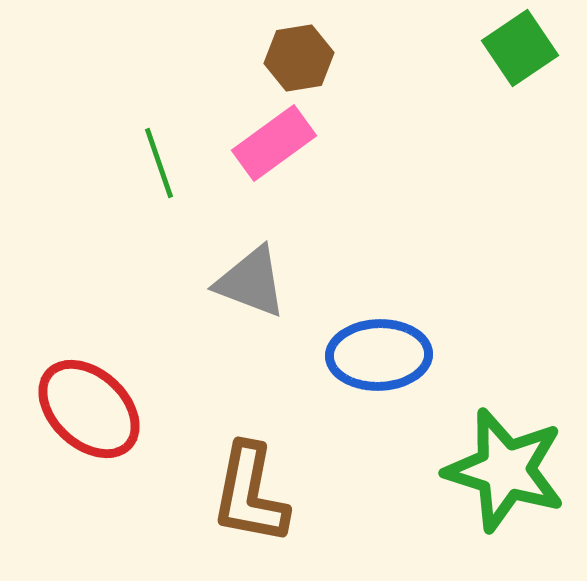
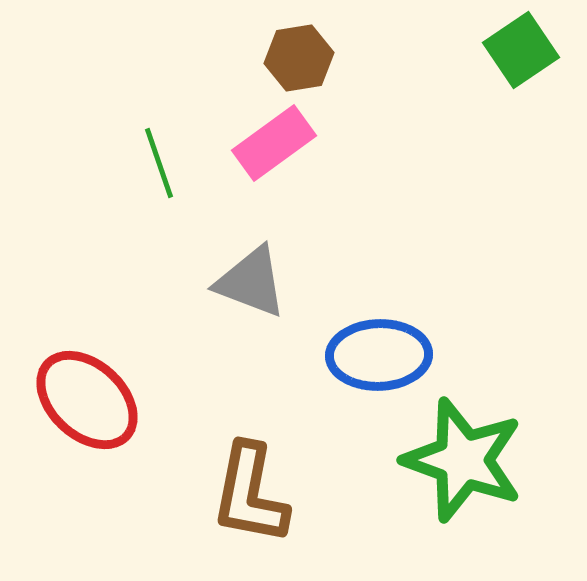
green square: moved 1 px right, 2 px down
red ellipse: moved 2 px left, 9 px up
green star: moved 42 px left, 10 px up; rotated 3 degrees clockwise
